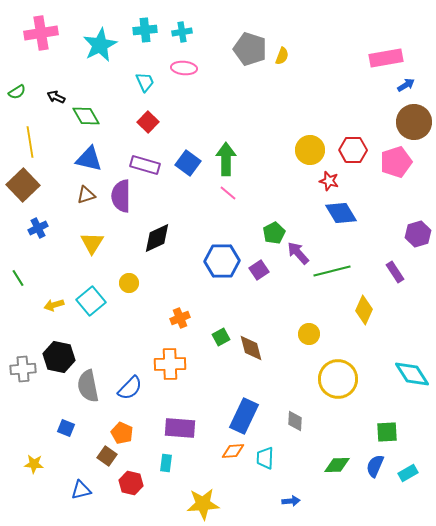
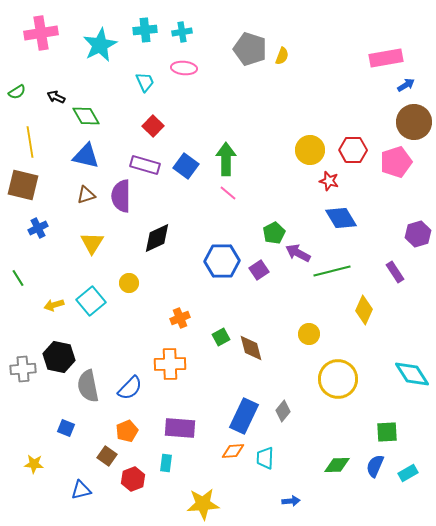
red square at (148, 122): moved 5 px right, 4 px down
blue triangle at (89, 159): moved 3 px left, 3 px up
blue square at (188, 163): moved 2 px left, 3 px down
brown square at (23, 185): rotated 32 degrees counterclockwise
blue diamond at (341, 213): moved 5 px down
purple arrow at (298, 253): rotated 20 degrees counterclockwise
gray diamond at (295, 421): moved 12 px left, 10 px up; rotated 35 degrees clockwise
orange pentagon at (122, 433): moved 5 px right, 2 px up; rotated 25 degrees clockwise
red hexagon at (131, 483): moved 2 px right, 4 px up; rotated 25 degrees clockwise
